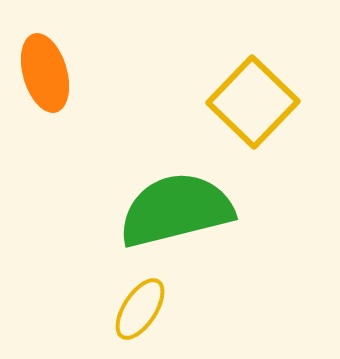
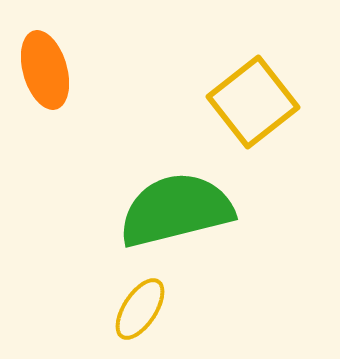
orange ellipse: moved 3 px up
yellow square: rotated 8 degrees clockwise
